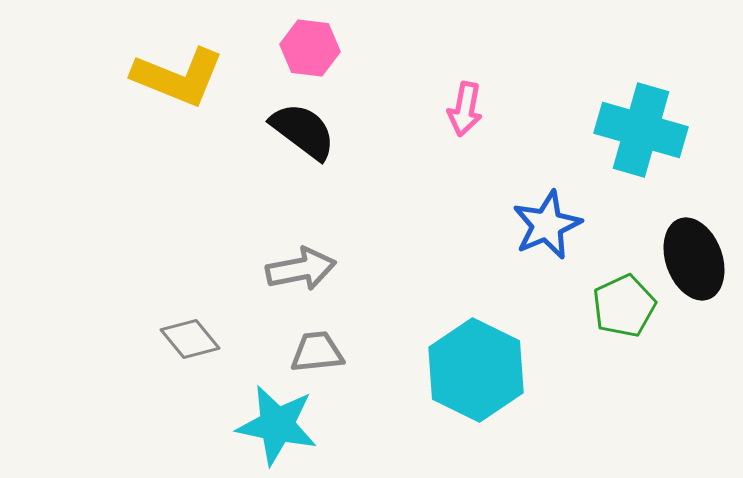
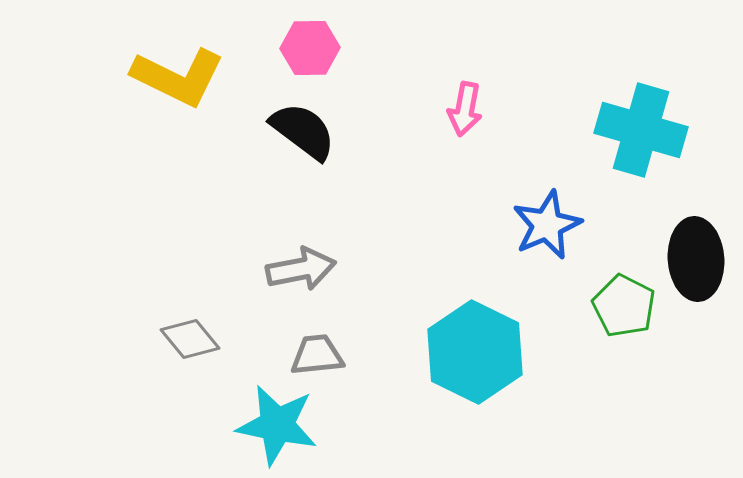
pink hexagon: rotated 8 degrees counterclockwise
yellow L-shape: rotated 4 degrees clockwise
black ellipse: moved 2 px right; rotated 16 degrees clockwise
green pentagon: rotated 20 degrees counterclockwise
gray trapezoid: moved 3 px down
cyan hexagon: moved 1 px left, 18 px up
